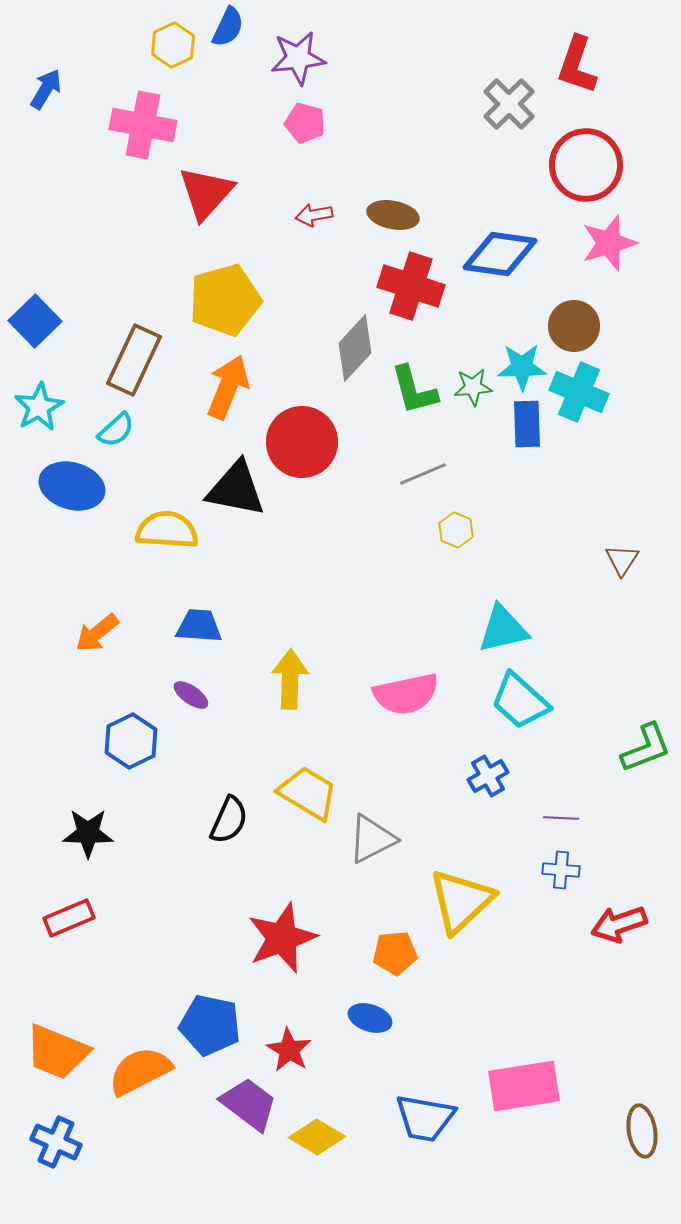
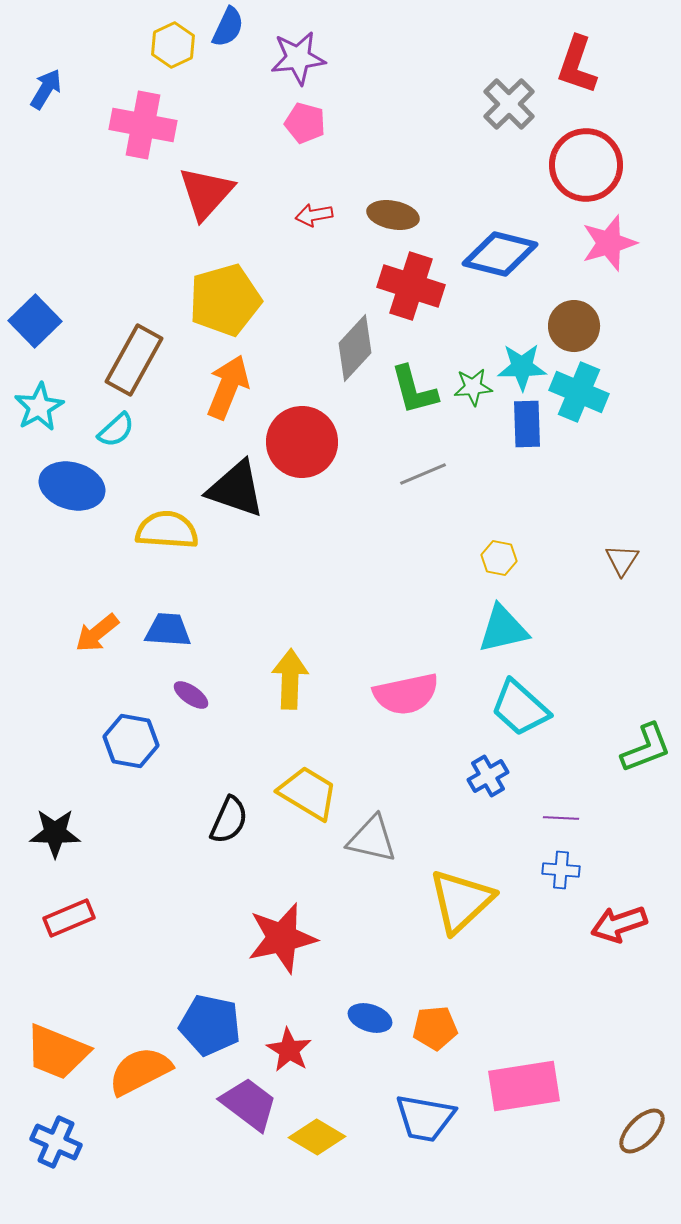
blue diamond at (500, 254): rotated 6 degrees clockwise
brown rectangle at (134, 360): rotated 4 degrees clockwise
black triangle at (236, 489): rotated 8 degrees clockwise
yellow hexagon at (456, 530): moved 43 px right, 28 px down; rotated 12 degrees counterclockwise
blue trapezoid at (199, 626): moved 31 px left, 4 px down
cyan trapezoid at (520, 701): moved 7 px down
blue hexagon at (131, 741): rotated 24 degrees counterclockwise
black star at (88, 833): moved 33 px left
gray triangle at (372, 839): rotated 40 degrees clockwise
red star at (282, 938): rotated 8 degrees clockwise
orange pentagon at (395, 953): moved 40 px right, 75 px down
brown ellipse at (642, 1131): rotated 54 degrees clockwise
